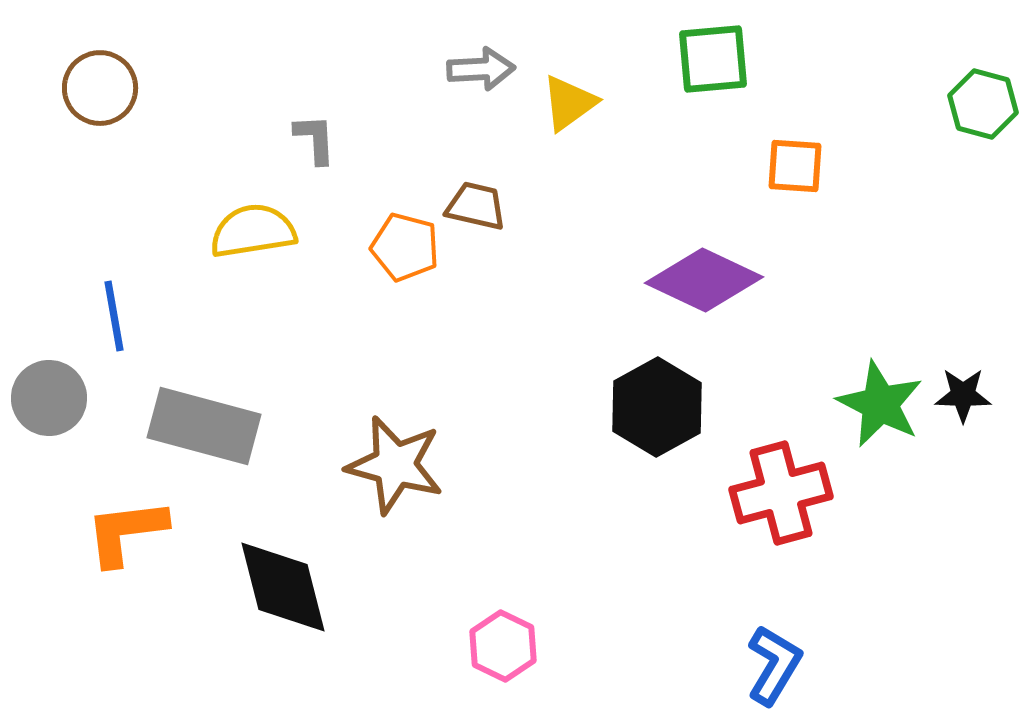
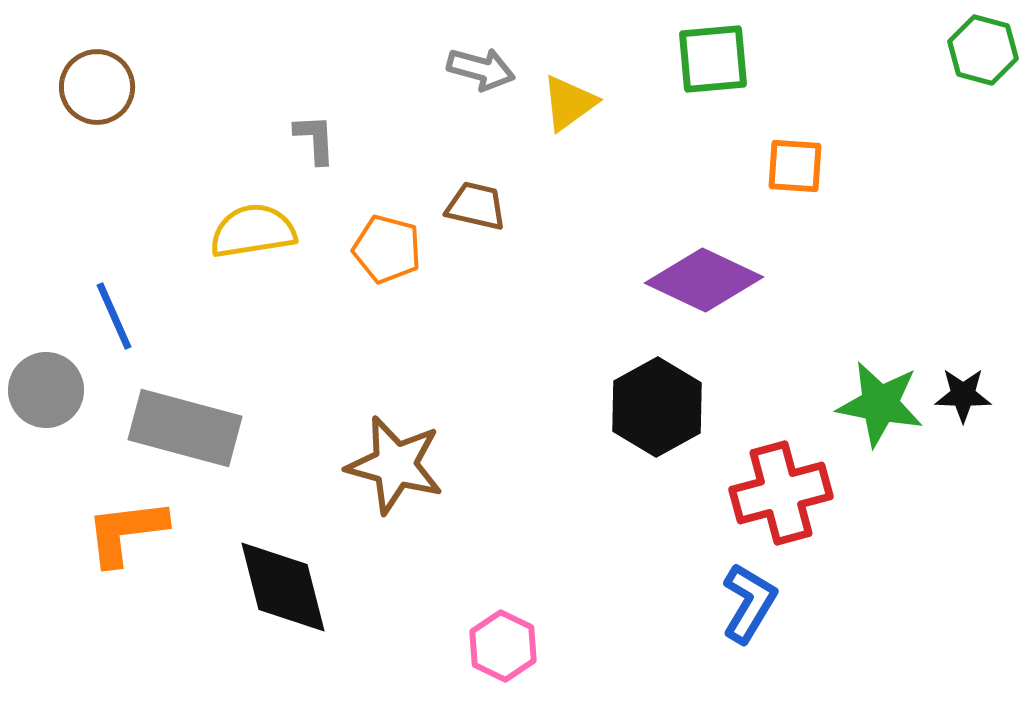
gray arrow: rotated 18 degrees clockwise
brown circle: moved 3 px left, 1 px up
green hexagon: moved 54 px up
orange pentagon: moved 18 px left, 2 px down
blue line: rotated 14 degrees counterclockwise
gray circle: moved 3 px left, 8 px up
green star: rotated 16 degrees counterclockwise
gray rectangle: moved 19 px left, 2 px down
blue L-shape: moved 25 px left, 62 px up
